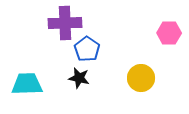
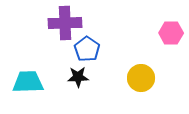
pink hexagon: moved 2 px right
black star: moved 1 px left, 1 px up; rotated 15 degrees counterclockwise
cyan trapezoid: moved 1 px right, 2 px up
